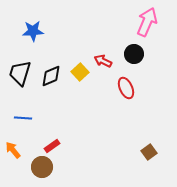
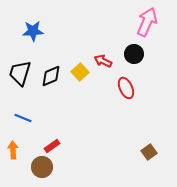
blue line: rotated 18 degrees clockwise
orange arrow: rotated 36 degrees clockwise
